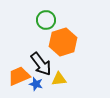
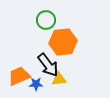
orange hexagon: rotated 12 degrees clockwise
black arrow: moved 7 px right, 1 px down
blue star: rotated 16 degrees counterclockwise
